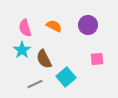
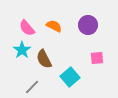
pink semicircle: moved 2 px right; rotated 24 degrees counterclockwise
pink square: moved 1 px up
cyan square: moved 4 px right
gray line: moved 3 px left, 3 px down; rotated 21 degrees counterclockwise
